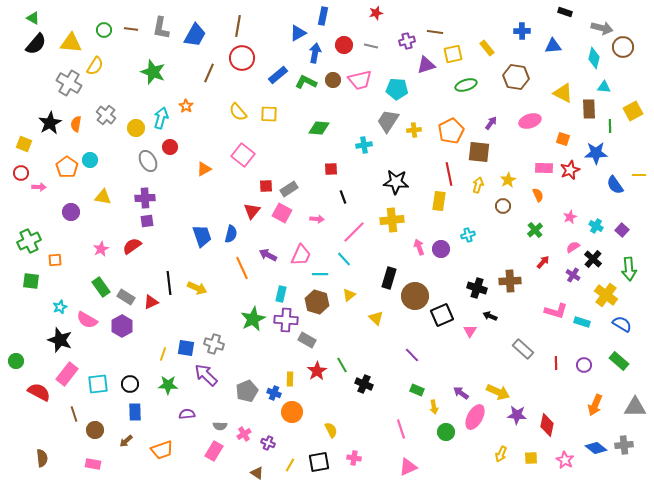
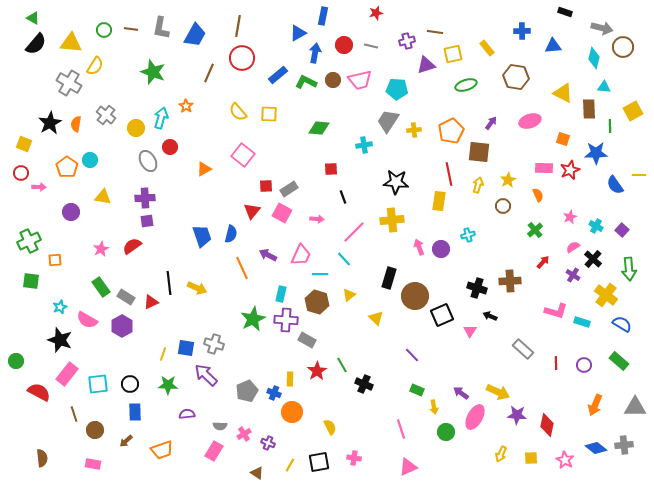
yellow semicircle at (331, 430): moved 1 px left, 3 px up
